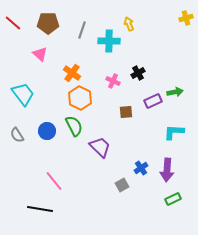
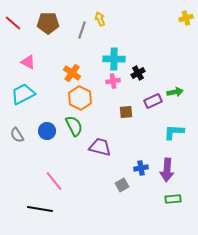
yellow arrow: moved 29 px left, 5 px up
cyan cross: moved 5 px right, 18 px down
pink triangle: moved 12 px left, 8 px down; rotated 14 degrees counterclockwise
pink cross: rotated 32 degrees counterclockwise
cyan trapezoid: rotated 80 degrees counterclockwise
purple trapezoid: rotated 30 degrees counterclockwise
blue cross: rotated 24 degrees clockwise
green rectangle: rotated 21 degrees clockwise
